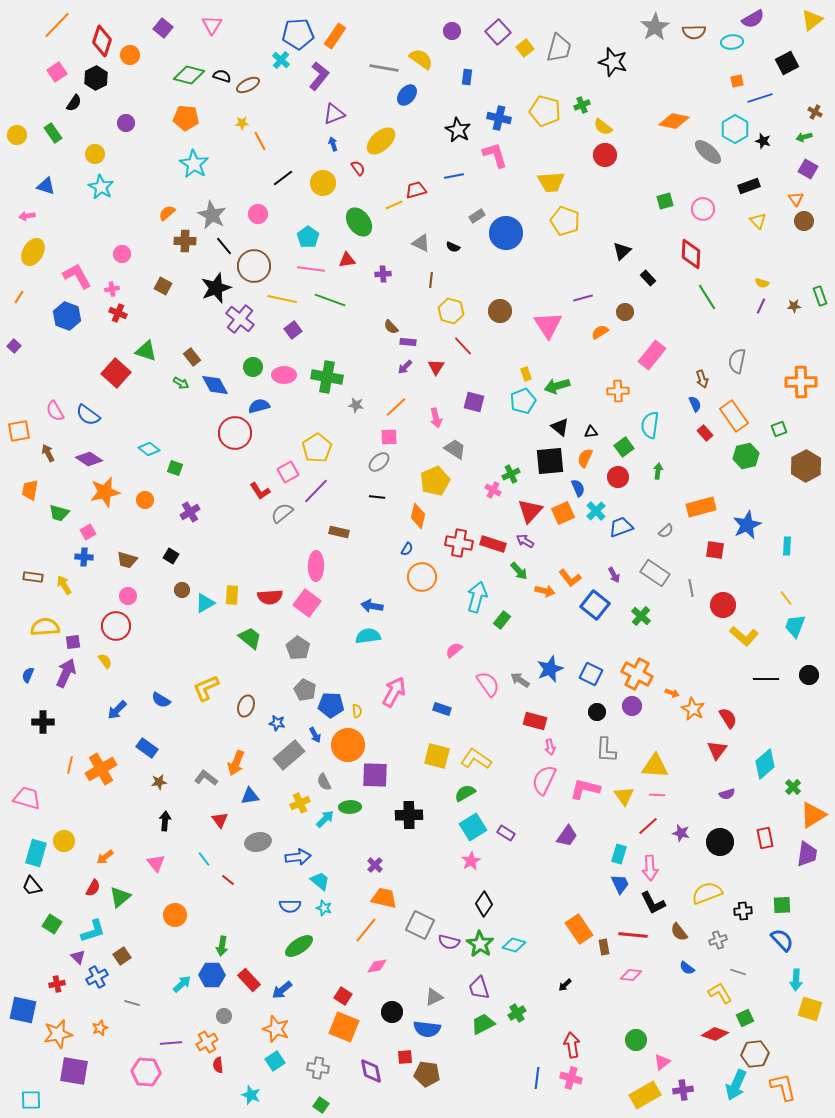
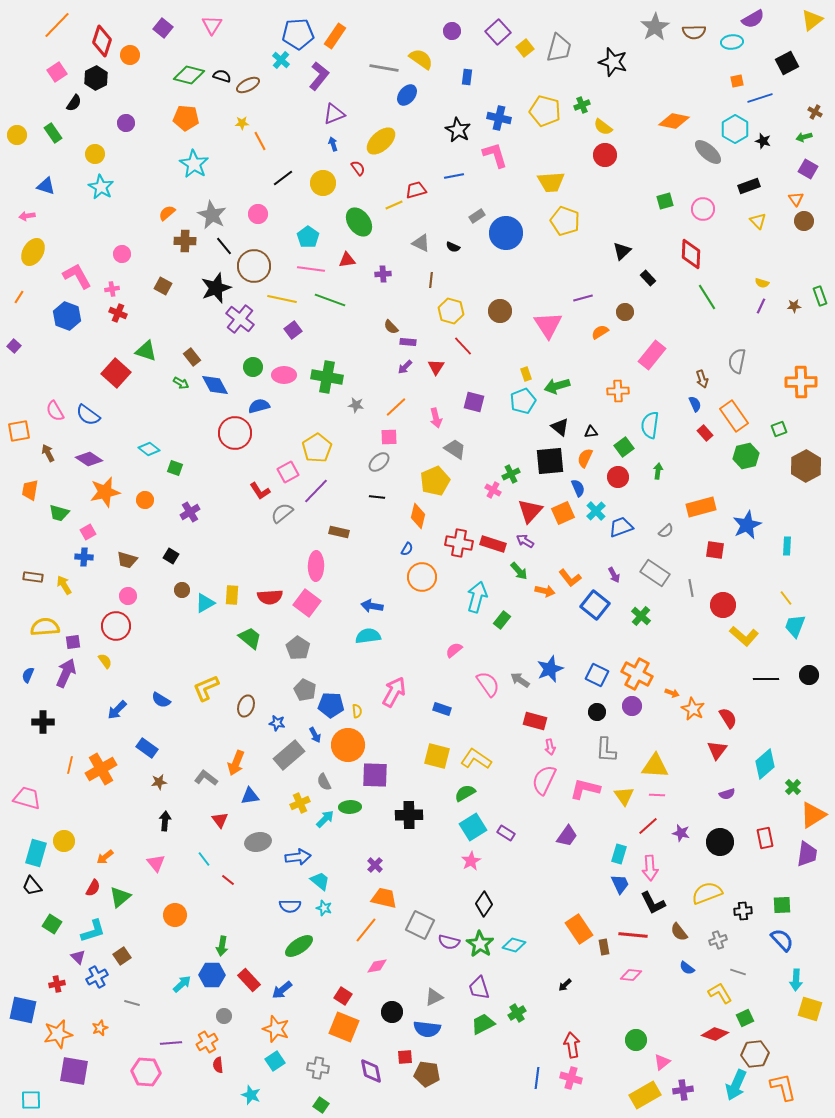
blue square at (591, 674): moved 6 px right, 1 px down
